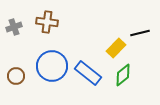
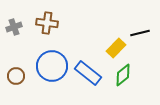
brown cross: moved 1 px down
